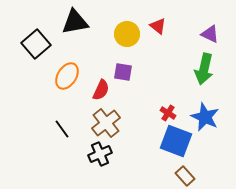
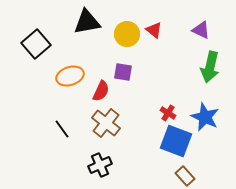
black triangle: moved 12 px right
red triangle: moved 4 px left, 4 px down
purple triangle: moved 9 px left, 4 px up
green arrow: moved 6 px right, 2 px up
orange ellipse: moved 3 px right; rotated 40 degrees clockwise
red semicircle: moved 1 px down
brown cross: rotated 12 degrees counterclockwise
black cross: moved 11 px down
